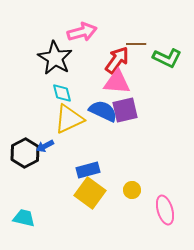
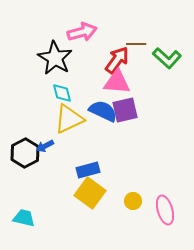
green L-shape: rotated 16 degrees clockwise
yellow circle: moved 1 px right, 11 px down
